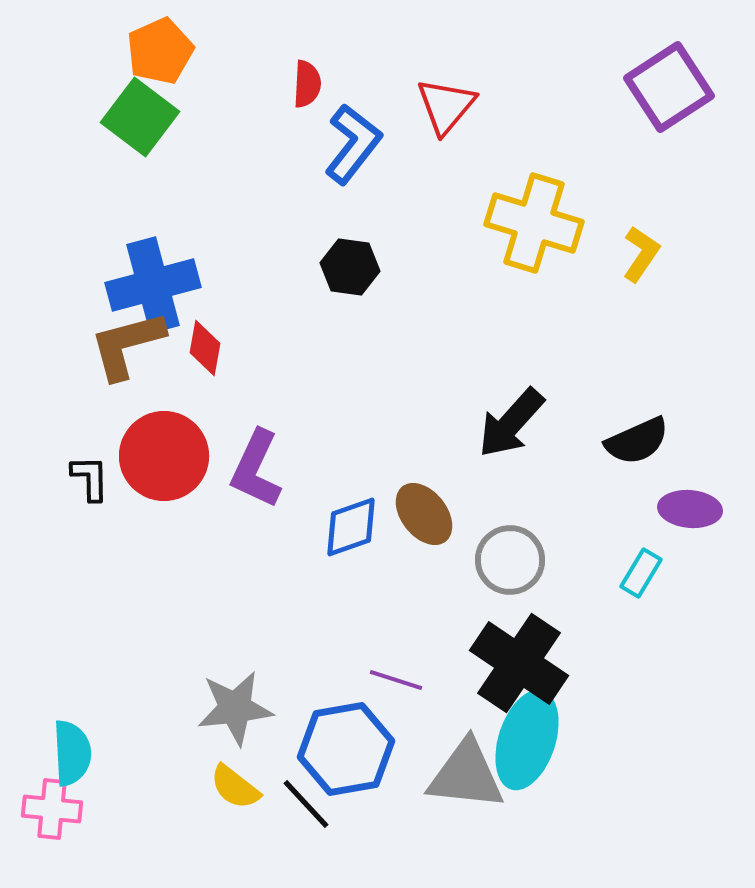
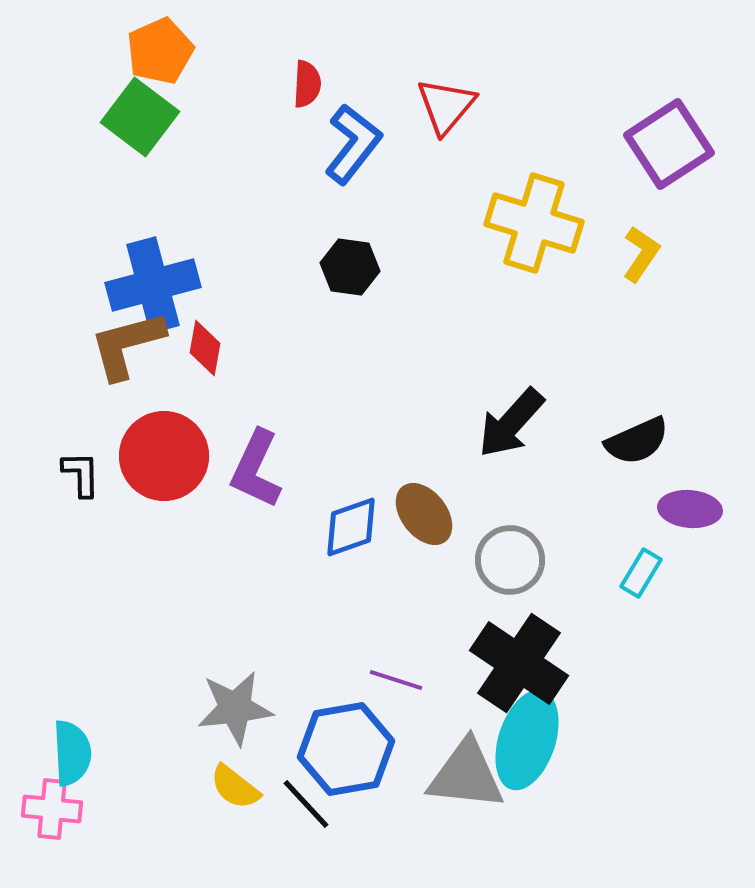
purple square: moved 57 px down
black L-shape: moved 9 px left, 4 px up
